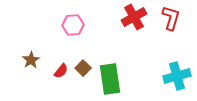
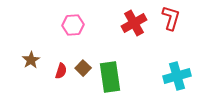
red cross: moved 6 px down
red semicircle: rotated 21 degrees counterclockwise
green rectangle: moved 2 px up
